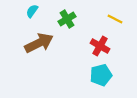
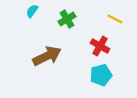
brown arrow: moved 8 px right, 13 px down
